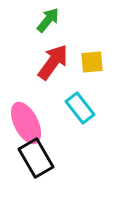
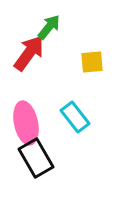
green arrow: moved 1 px right, 7 px down
red arrow: moved 24 px left, 9 px up
cyan rectangle: moved 5 px left, 9 px down
pink ellipse: rotated 15 degrees clockwise
